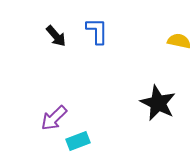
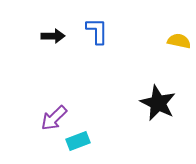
black arrow: moved 3 px left; rotated 50 degrees counterclockwise
